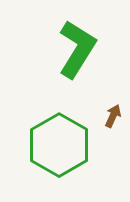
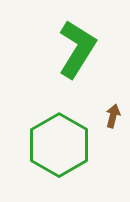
brown arrow: rotated 10 degrees counterclockwise
